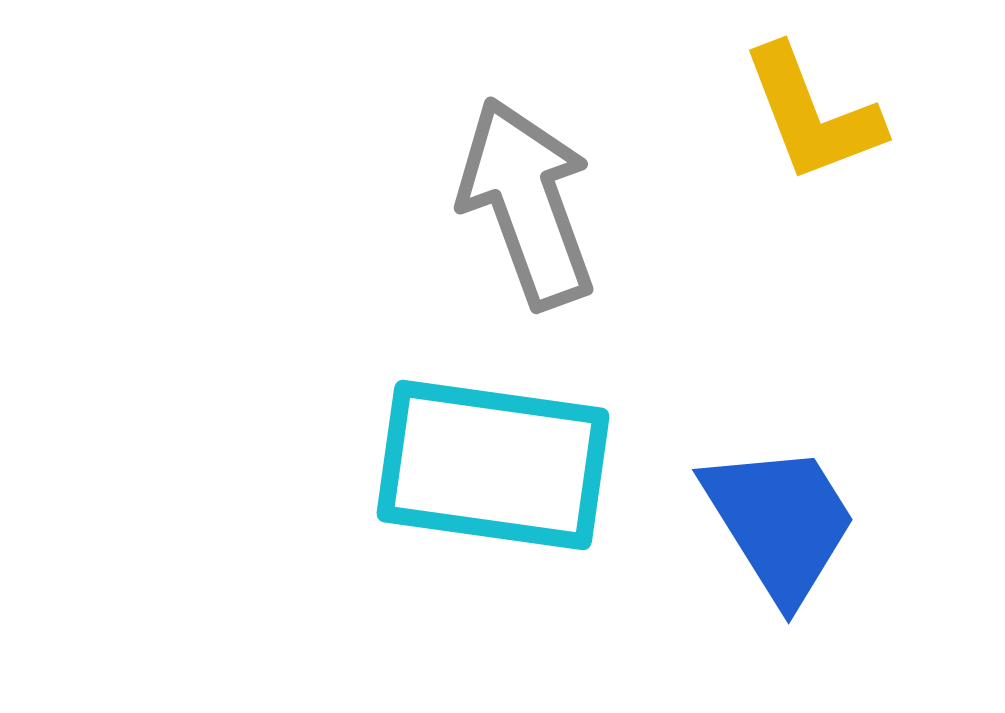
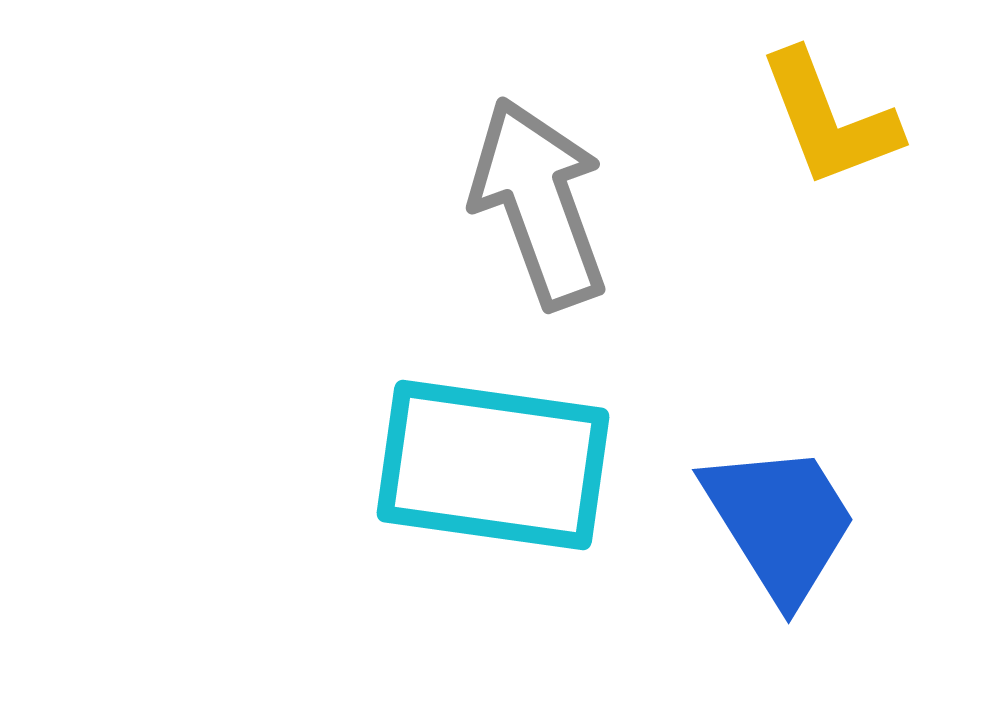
yellow L-shape: moved 17 px right, 5 px down
gray arrow: moved 12 px right
